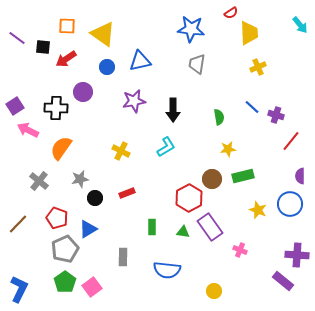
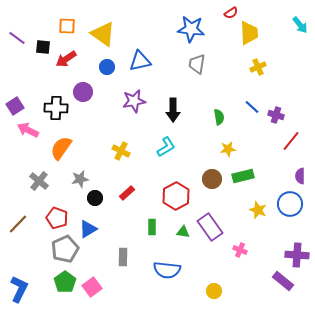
red rectangle at (127, 193): rotated 21 degrees counterclockwise
red hexagon at (189, 198): moved 13 px left, 2 px up
